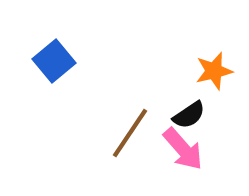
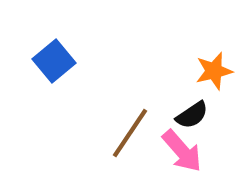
black semicircle: moved 3 px right
pink arrow: moved 1 px left, 2 px down
